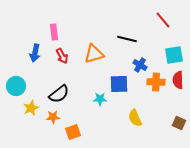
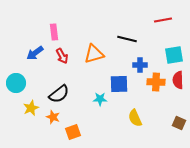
red line: rotated 60 degrees counterclockwise
blue arrow: rotated 42 degrees clockwise
blue cross: rotated 32 degrees counterclockwise
cyan circle: moved 3 px up
orange star: rotated 24 degrees clockwise
